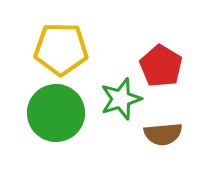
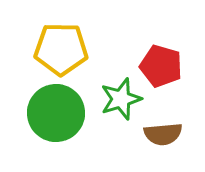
red pentagon: rotated 15 degrees counterclockwise
